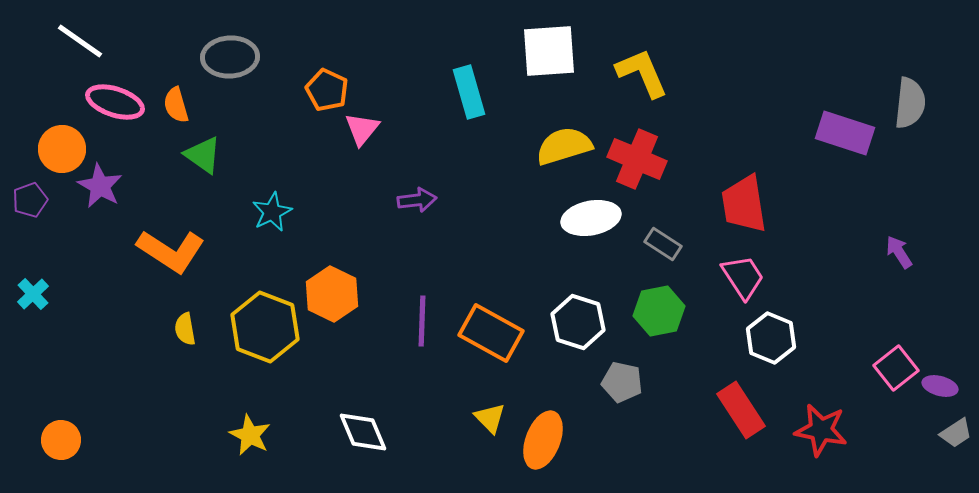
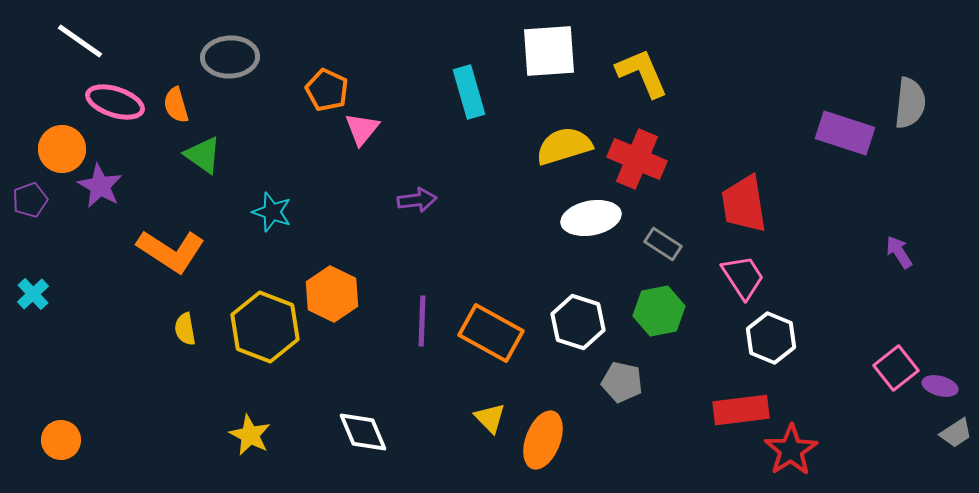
cyan star at (272, 212): rotated 27 degrees counterclockwise
red rectangle at (741, 410): rotated 64 degrees counterclockwise
red star at (821, 430): moved 30 px left, 20 px down; rotated 28 degrees clockwise
